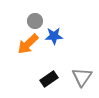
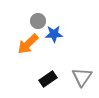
gray circle: moved 3 px right
blue star: moved 2 px up
black rectangle: moved 1 px left
